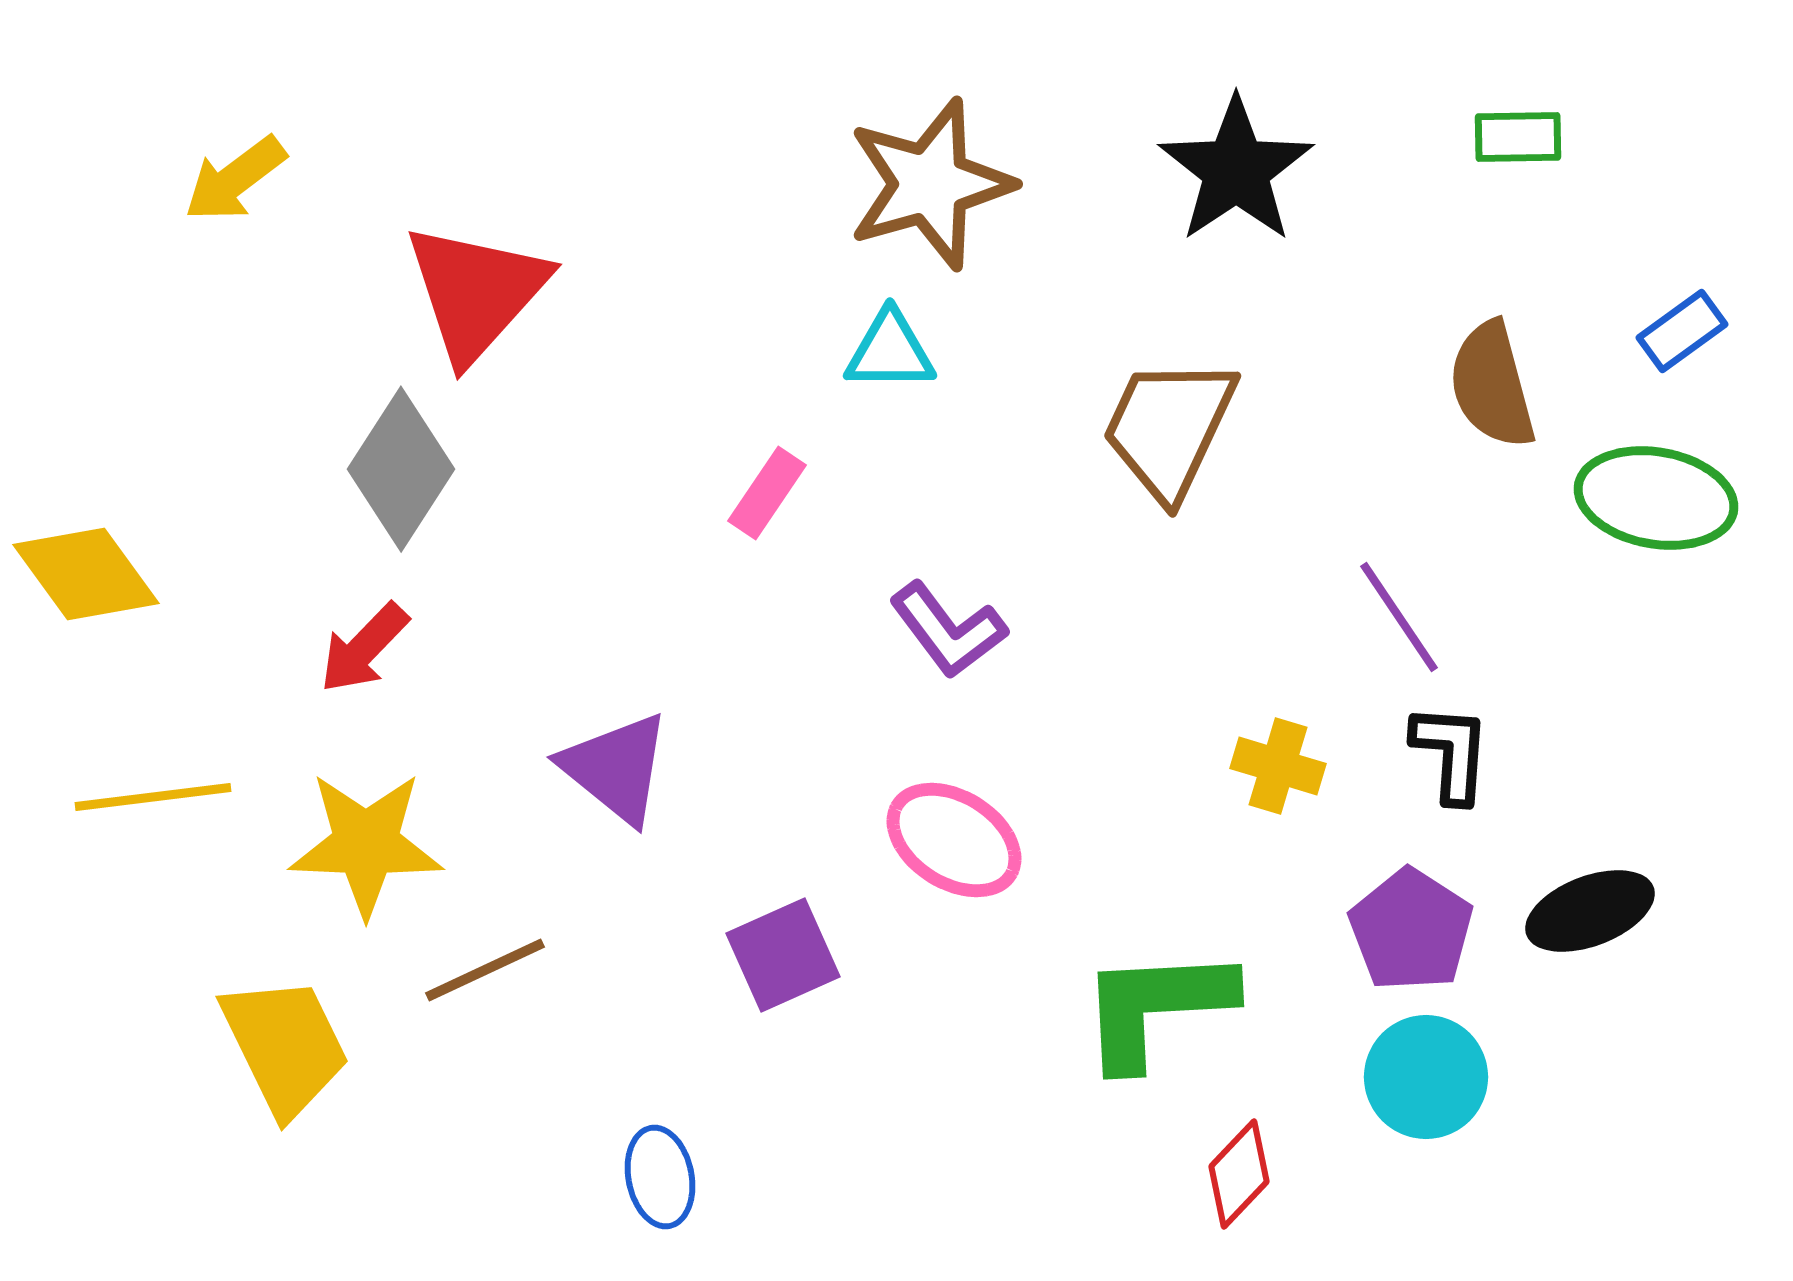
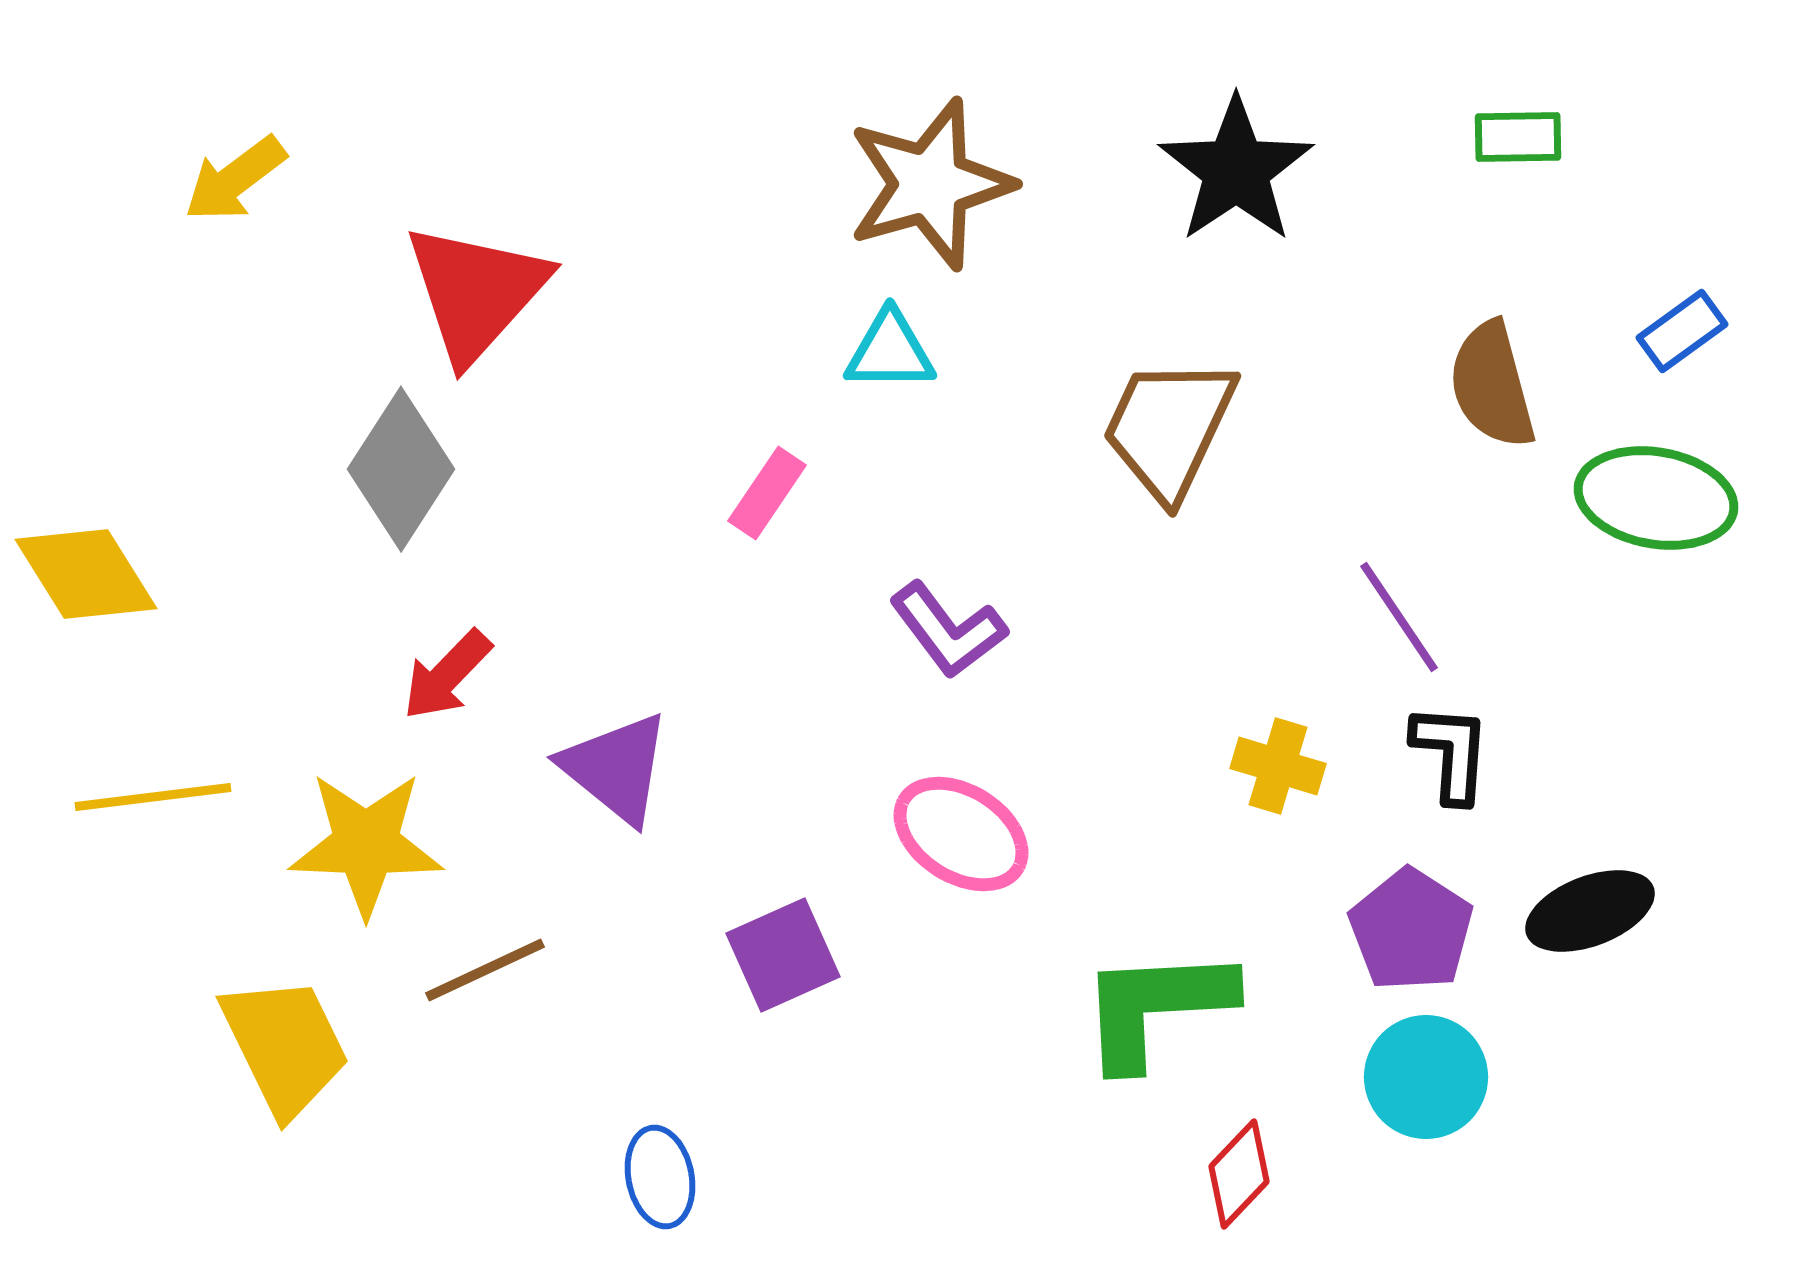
yellow diamond: rotated 4 degrees clockwise
red arrow: moved 83 px right, 27 px down
pink ellipse: moved 7 px right, 6 px up
